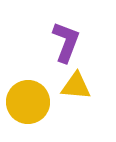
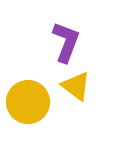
yellow triangle: rotated 32 degrees clockwise
